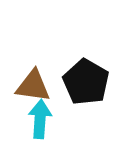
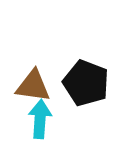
black pentagon: moved 1 px down; rotated 9 degrees counterclockwise
